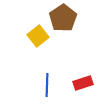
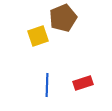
brown pentagon: rotated 12 degrees clockwise
yellow square: rotated 20 degrees clockwise
